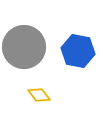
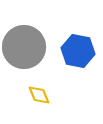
yellow diamond: rotated 15 degrees clockwise
